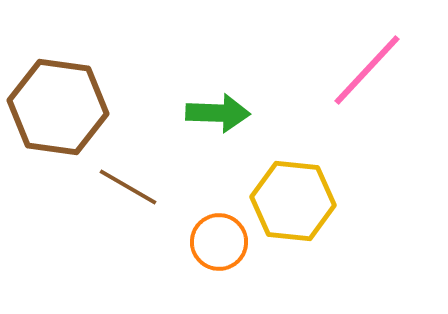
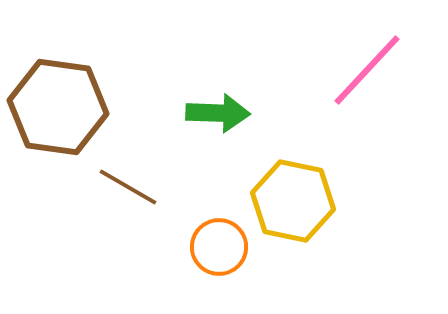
yellow hexagon: rotated 6 degrees clockwise
orange circle: moved 5 px down
